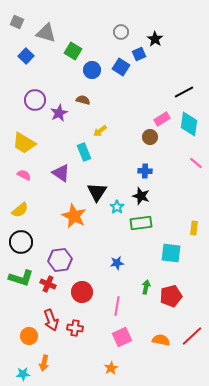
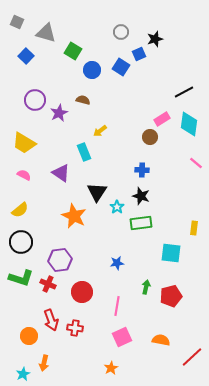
black star at (155, 39): rotated 21 degrees clockwise
blue cross at (145, 171): moved 3 px left, 1 px up
red line at (192, 336): moved 21 px down
cyan star at (23, 374): rotated 24 degrees counterclockwise
